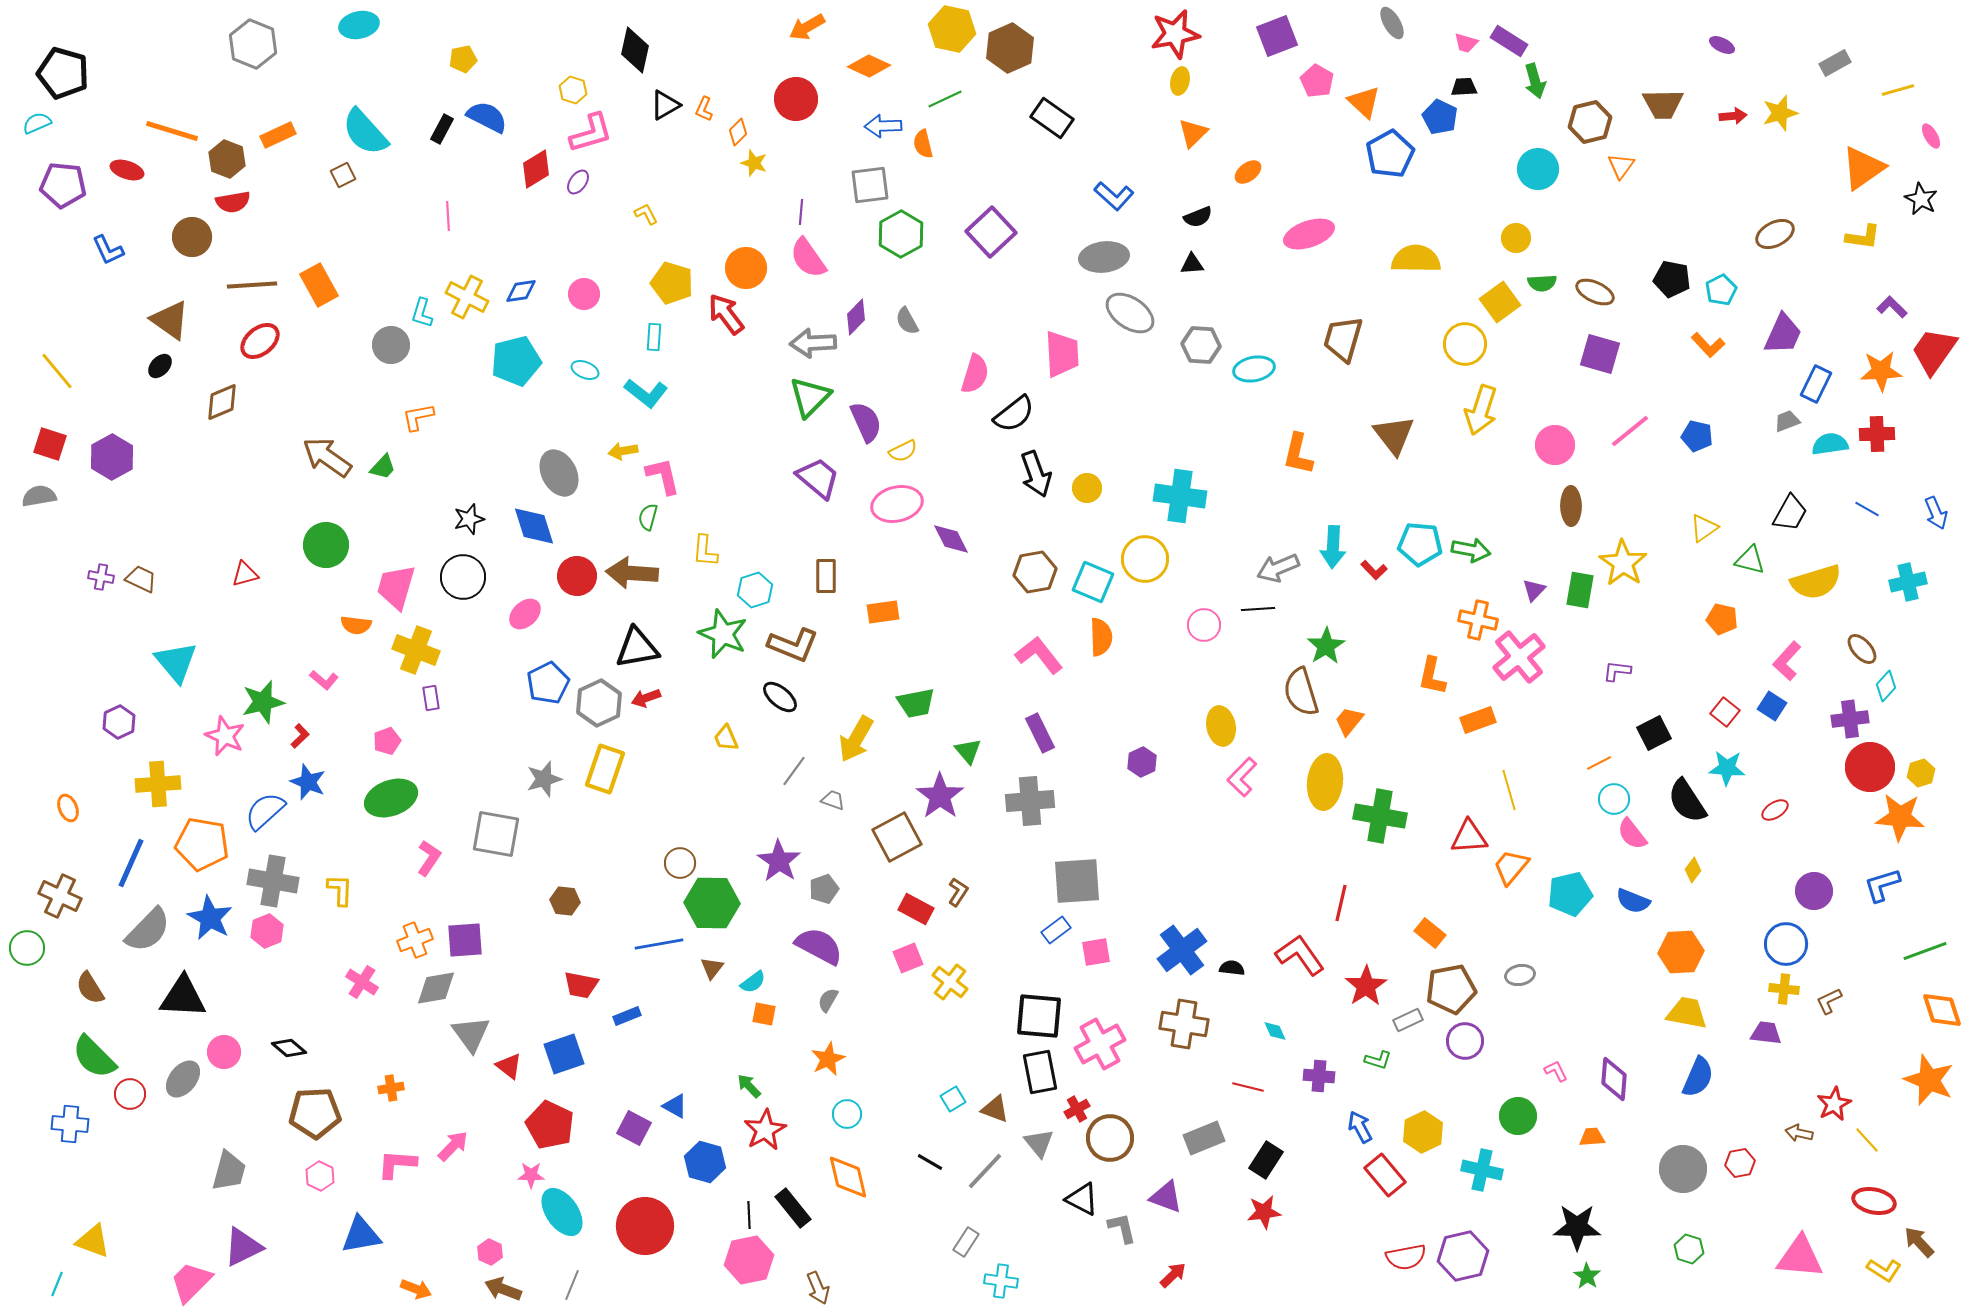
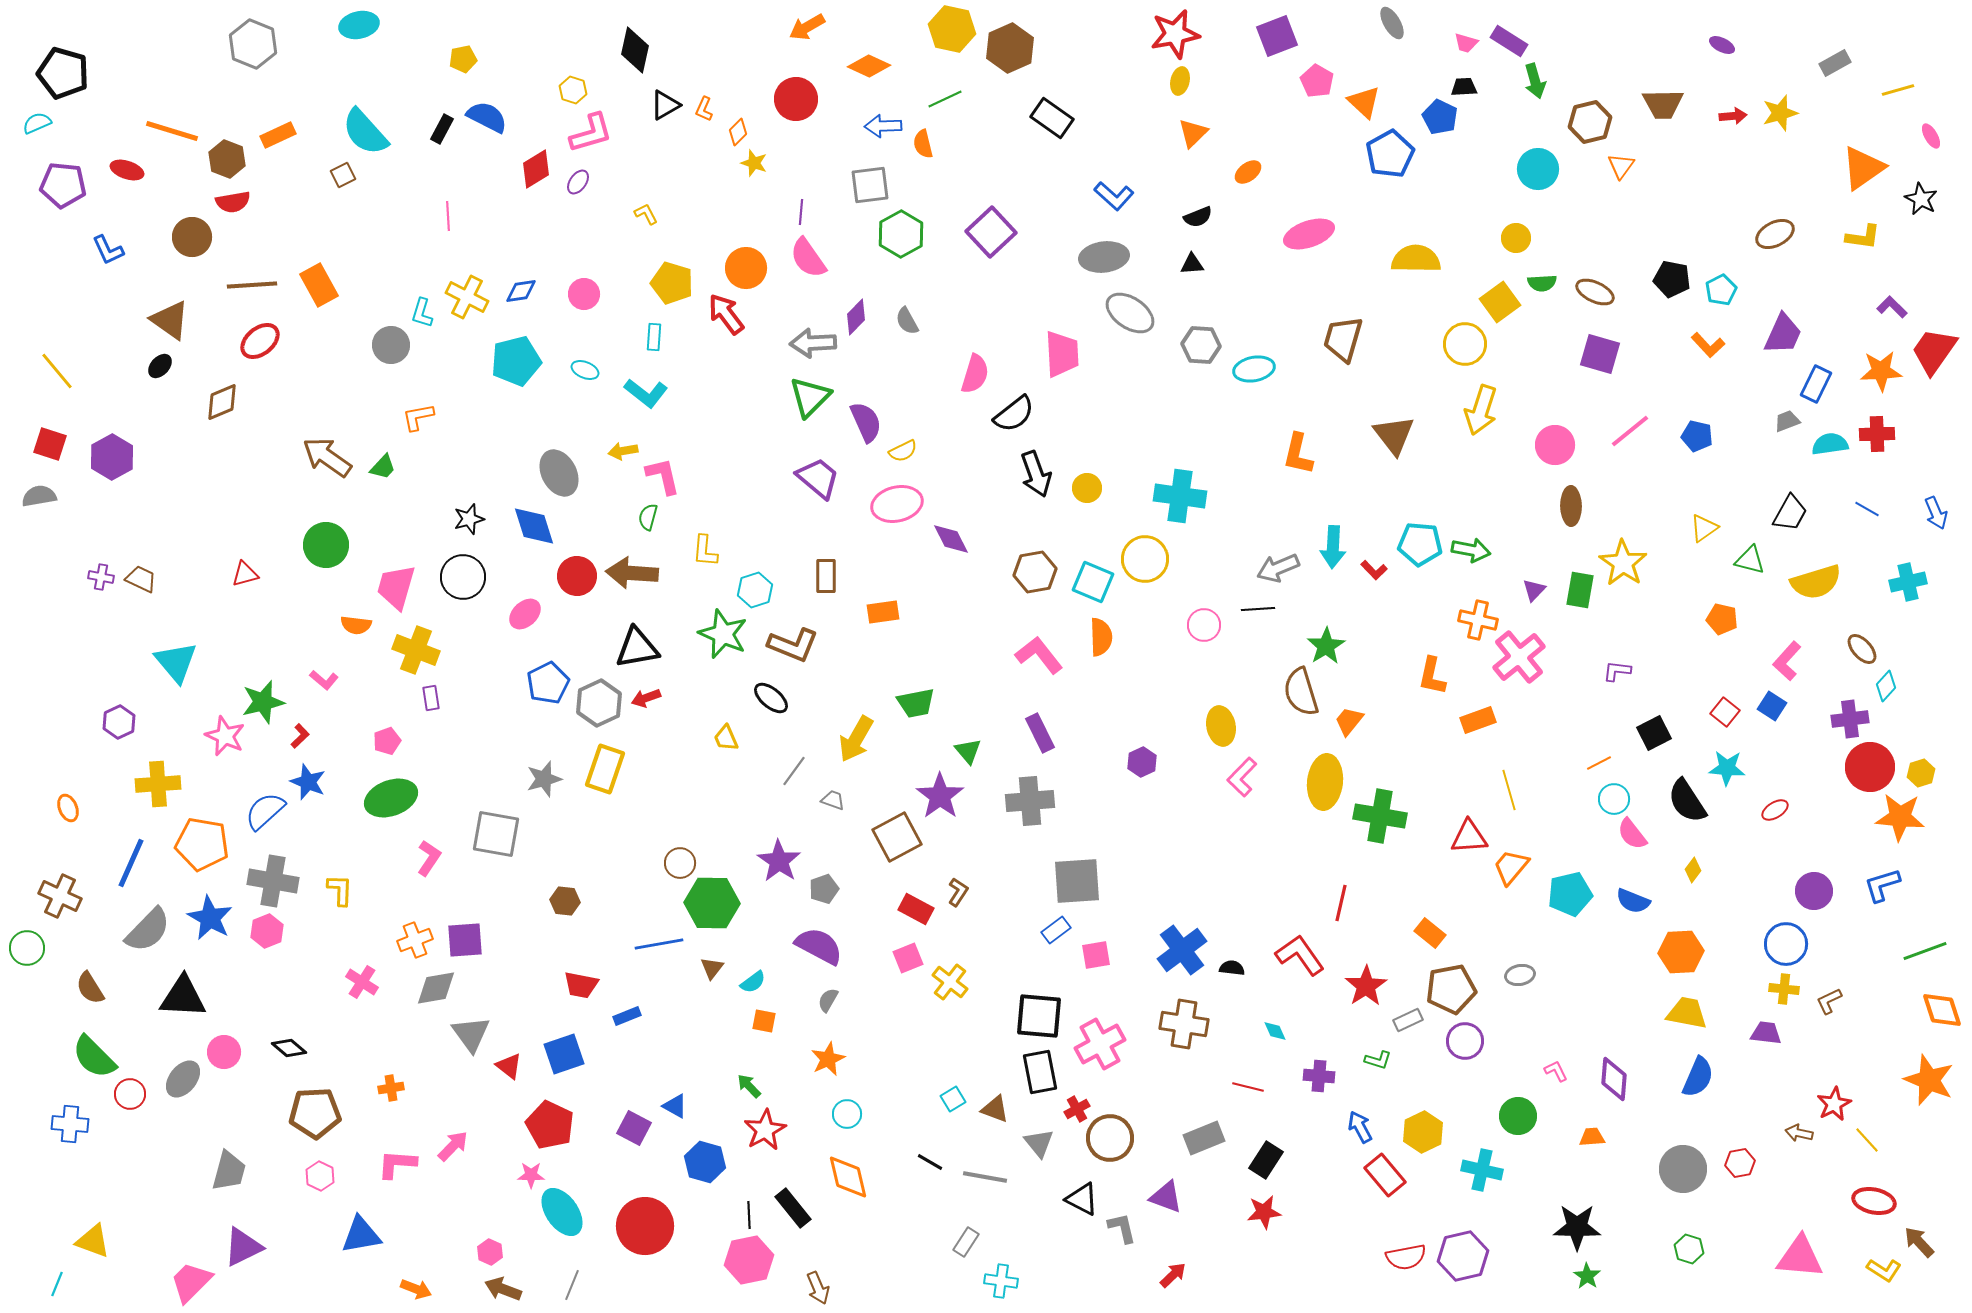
black ellipse at (780, 697): moved 9 px left, 1 px down
pink square at (1096, 952): moved 3 px down
orange square at (764, 1014): moved 7 px down
gray line at (985, 1171): moved 6 px down; rotated 57 degrees clockwise
